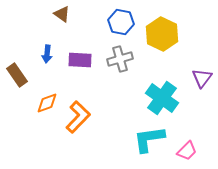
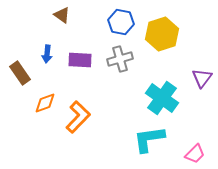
brown triangle: moved 1 px down
yellow hexagon: rotated 16 degrees clockwise
brown rectangle: moved 3 px right, 2 px up
orange diamond: moved 2 px left
pink trapezoid: moved 8 px right, 3 px down
